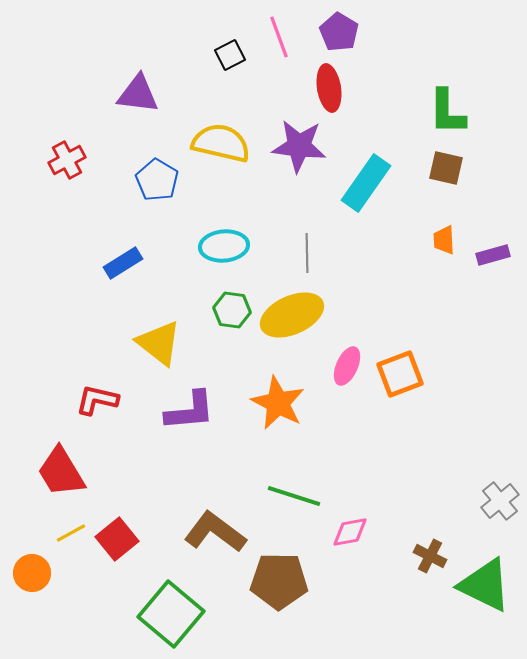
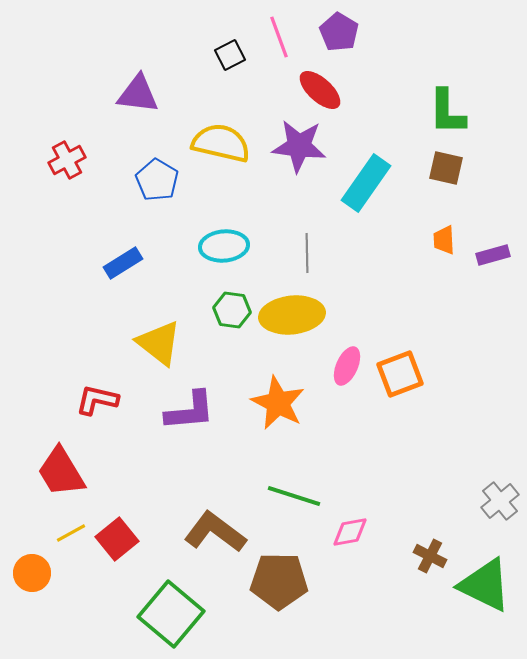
red ellipse: moved 9 px left, 2 px down; rotated 39 degrees counterclockwise
yellow ellipse: rotated 18 degrees clockwise
